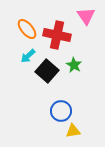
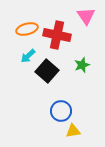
orange ellipse: rotated 65 degrees counterclockwise
green star: moved 8 px right; rotated 21 degrees clockwise
